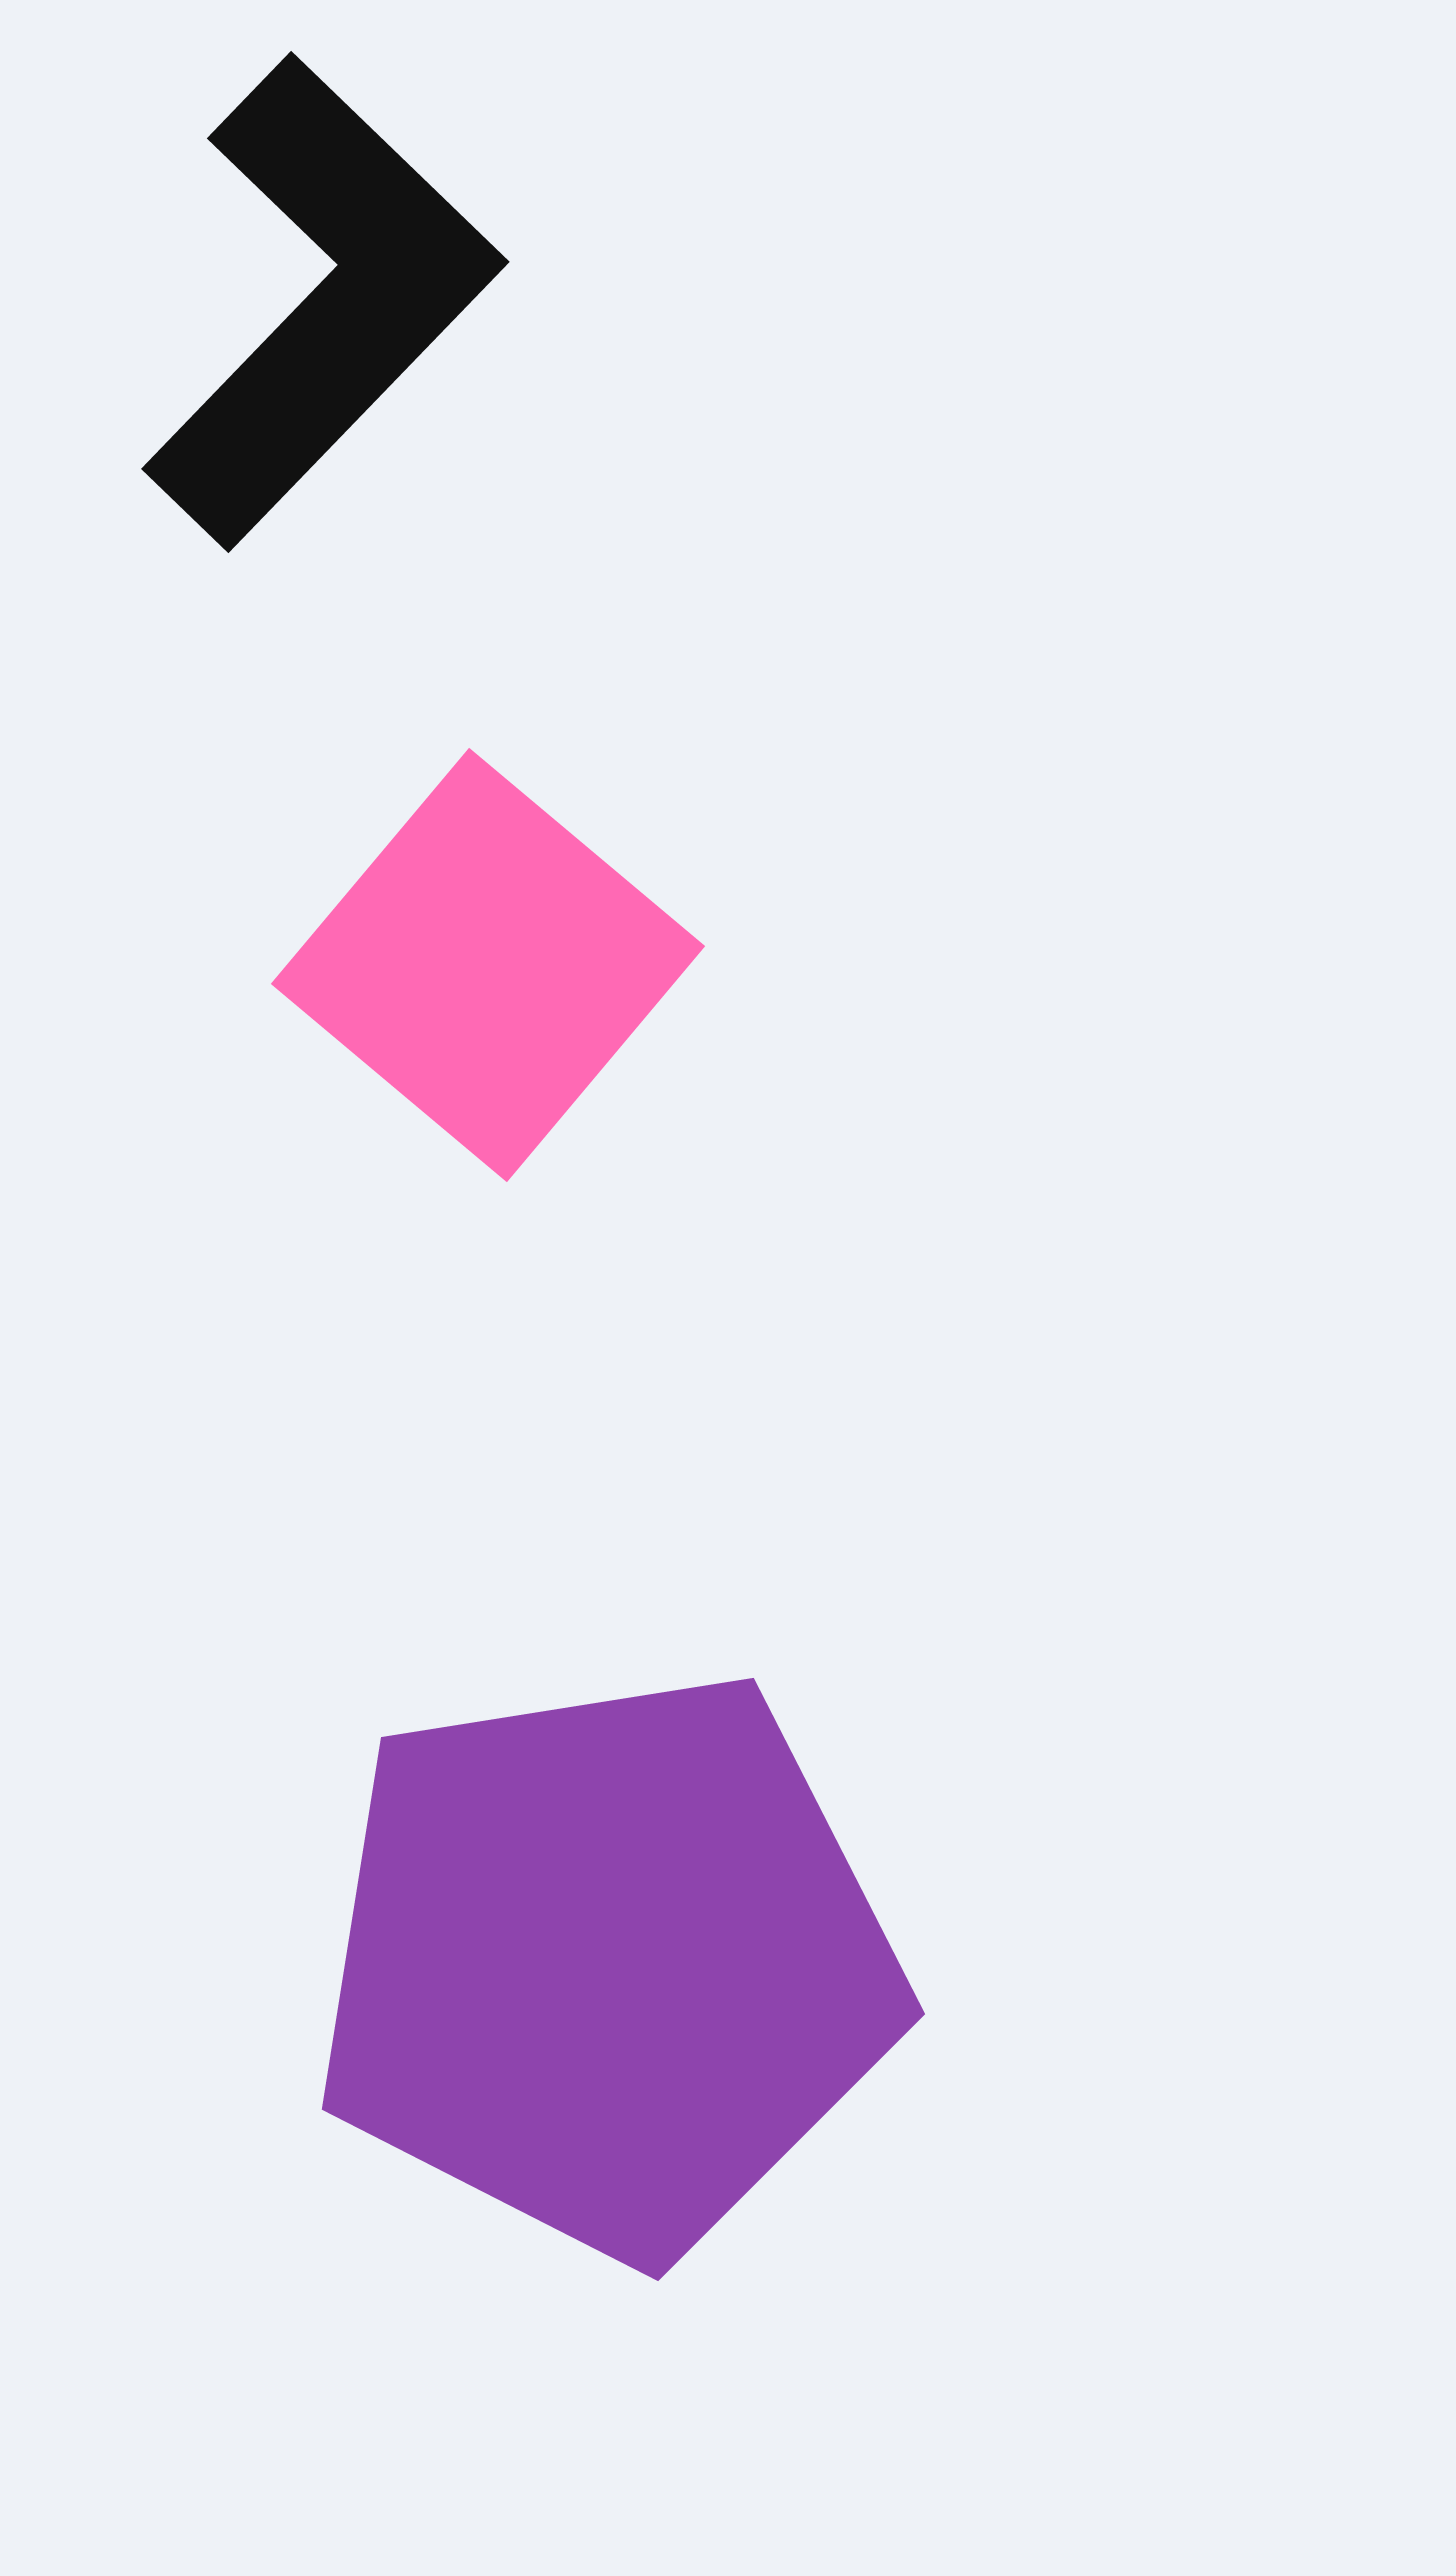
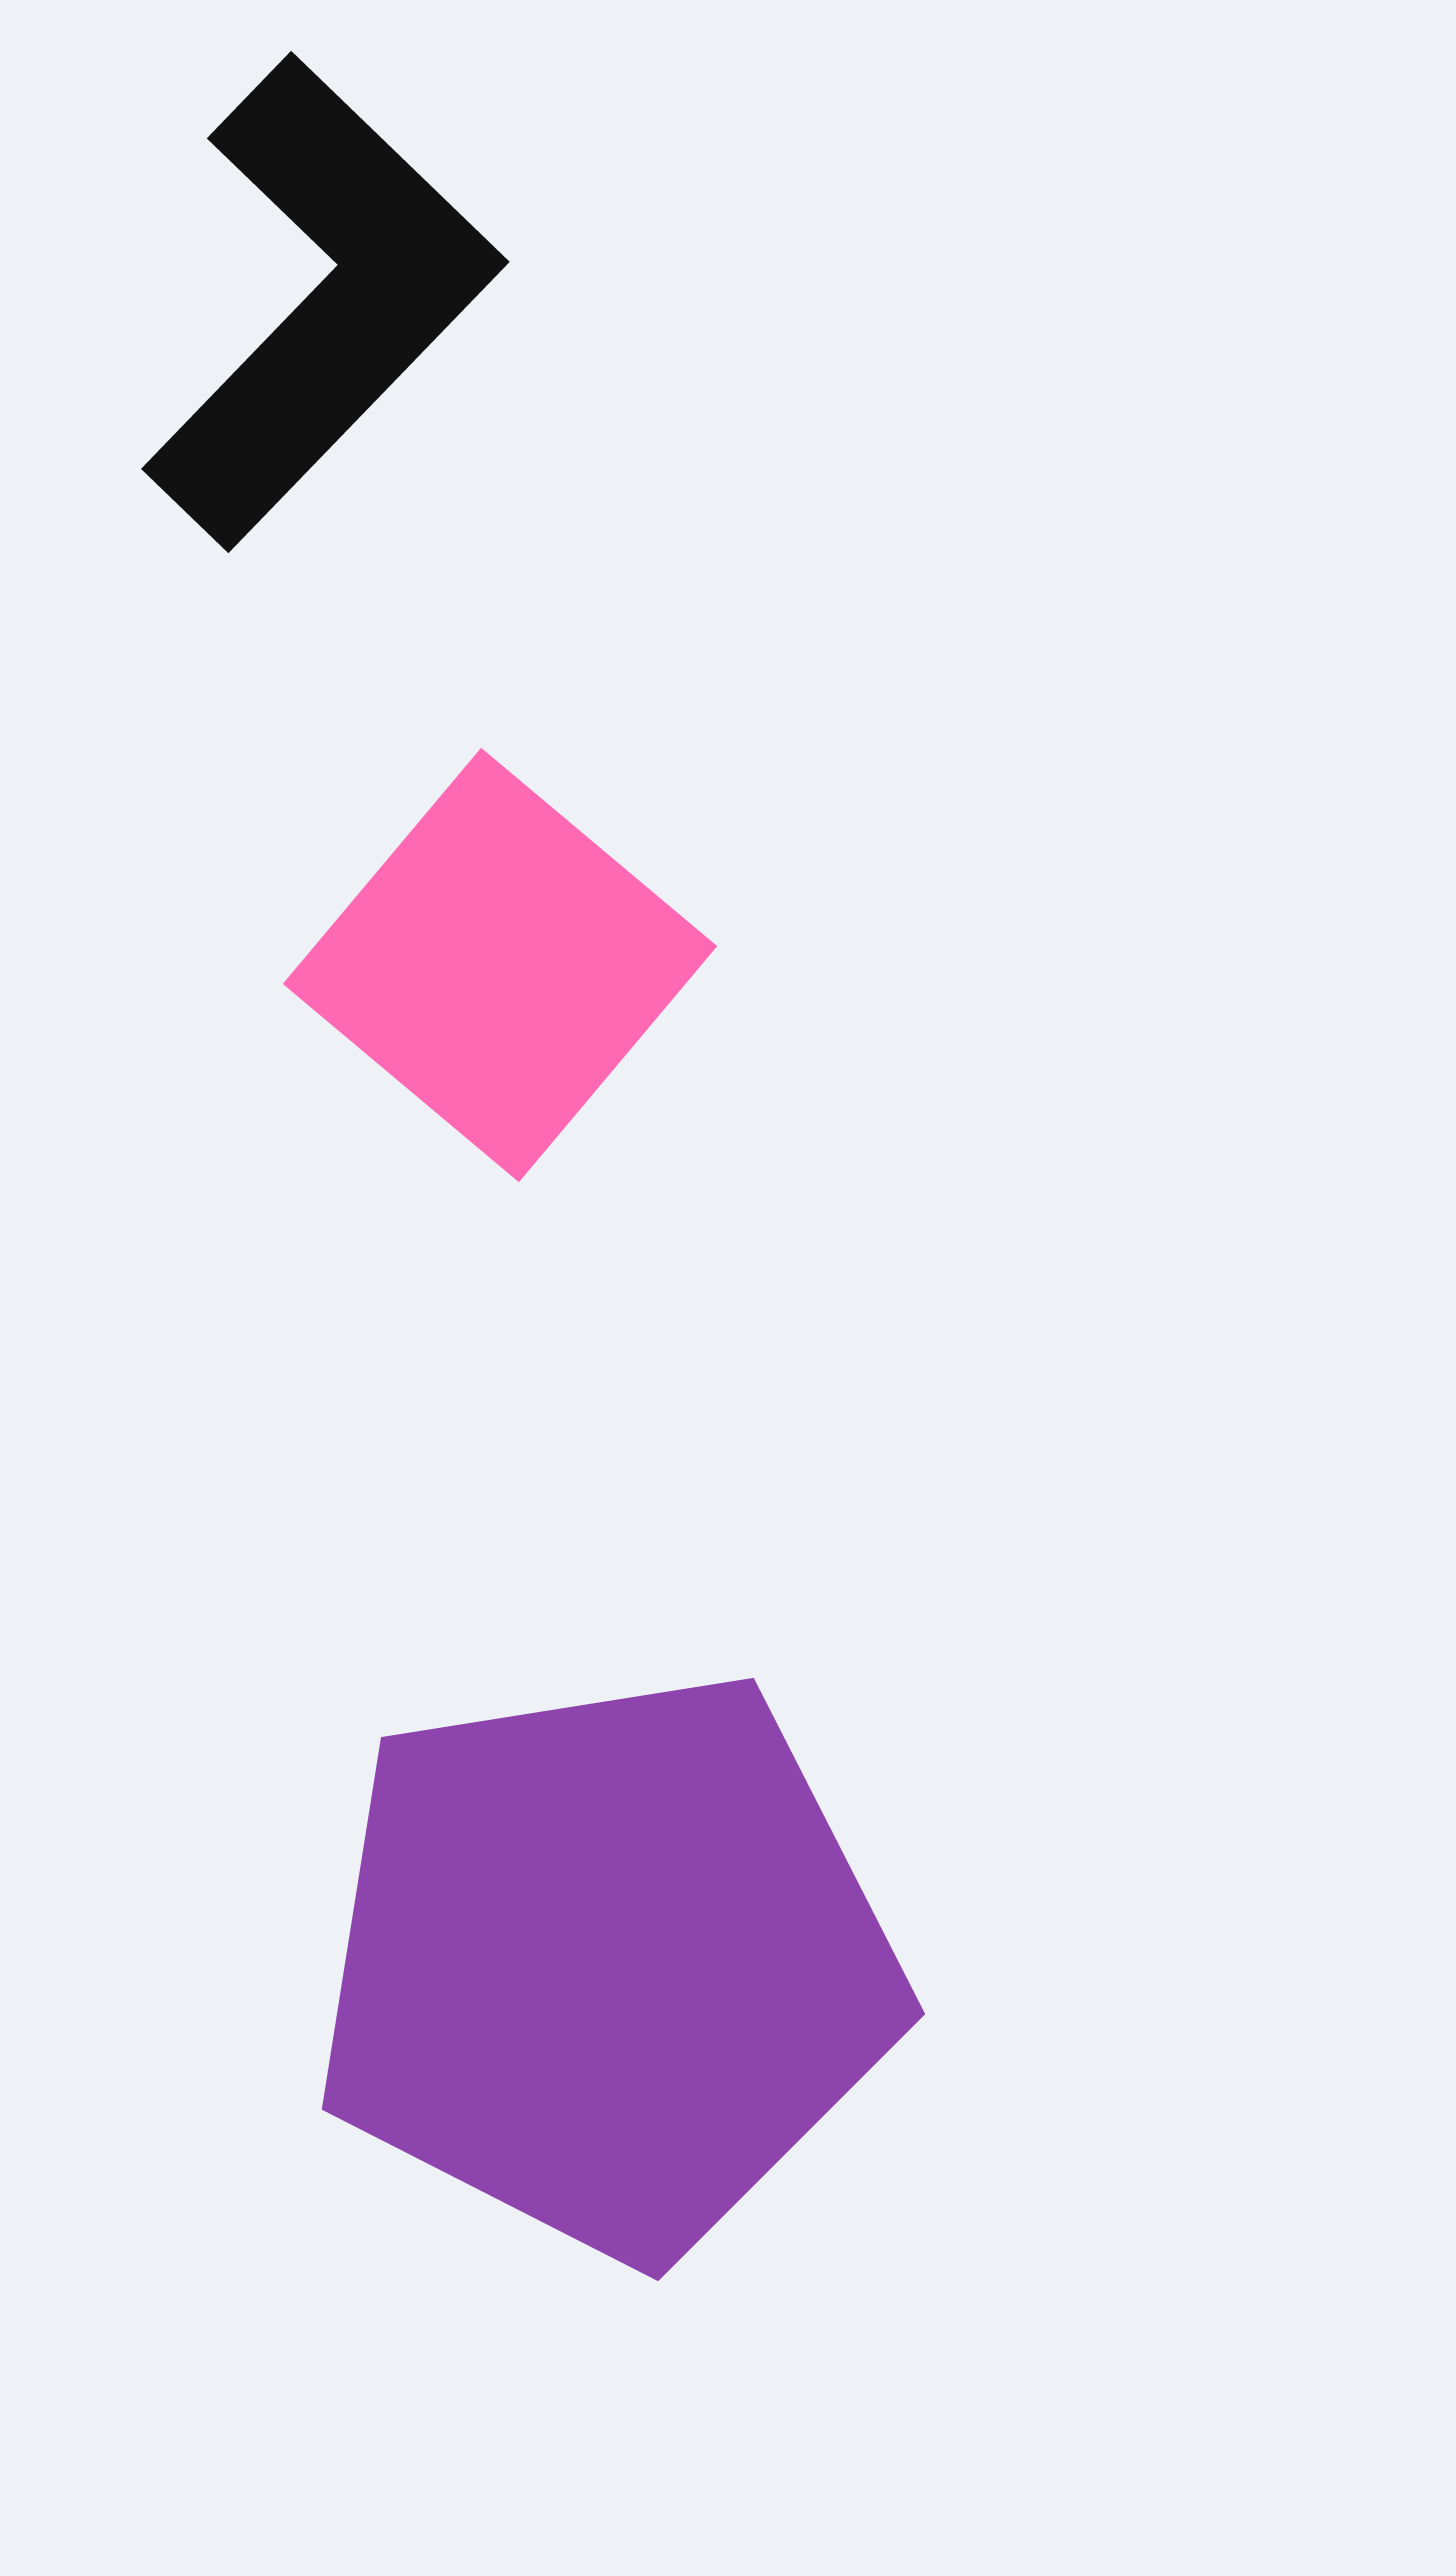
pink square: moved 12 px right
